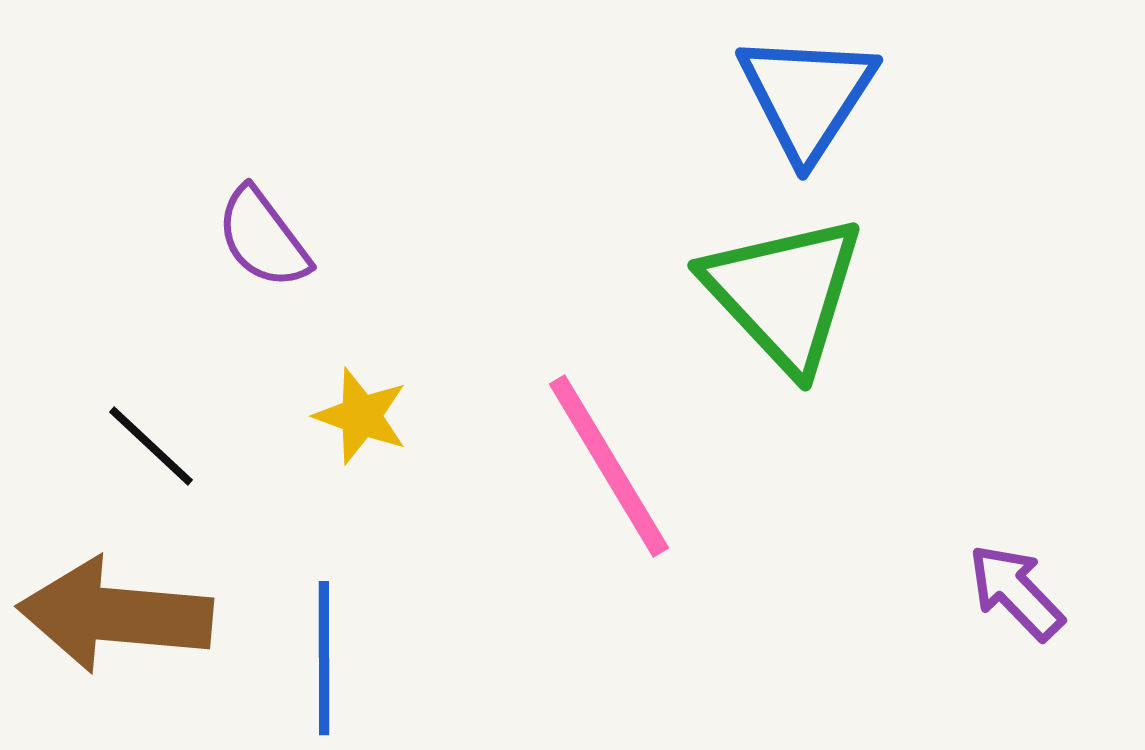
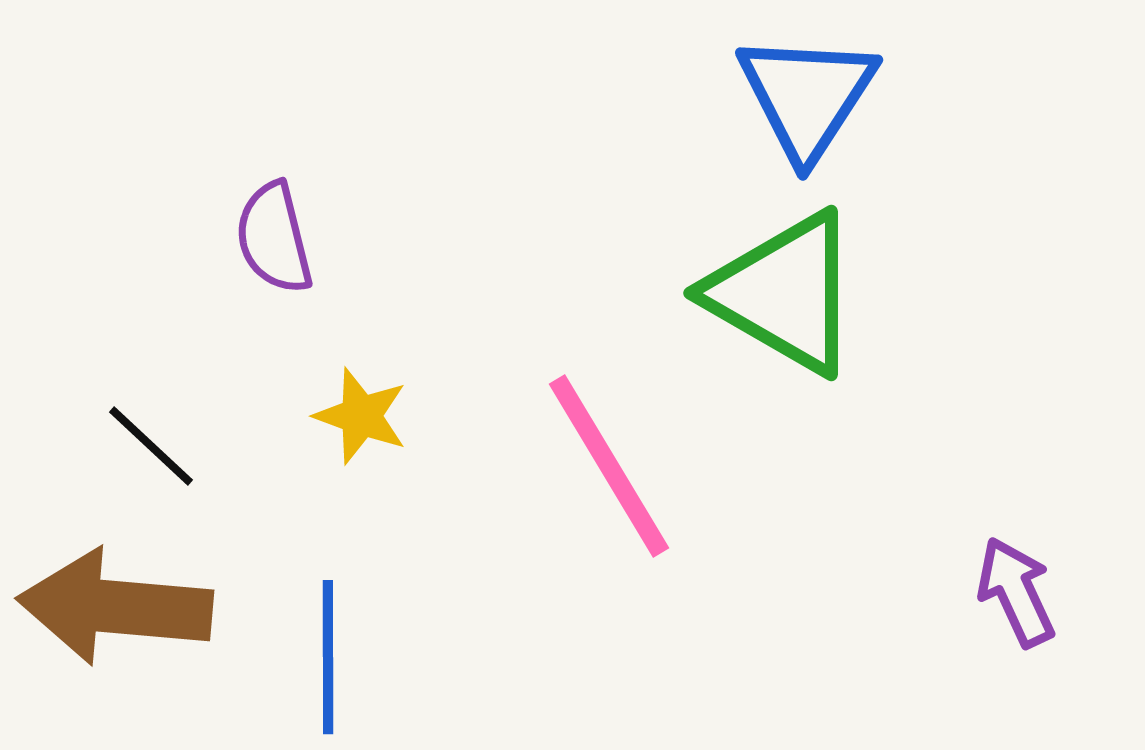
purple semicircle: moved 11 px right; rotated 23 degrees clockwise
green triangle: rotated 17 degrees counterclockwise
purple arrow: rotated 19 degrees clockwise
brown arrow: moved 8 px up
blue line: moved 4 px right, 1 px up
